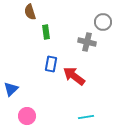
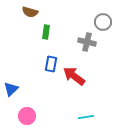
brown semicircle: rotated 56 degrees counterclockwise
green rectangle: rotated 16 degrees clockwise
